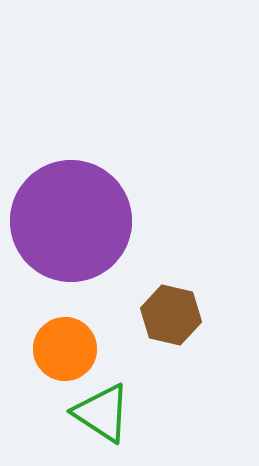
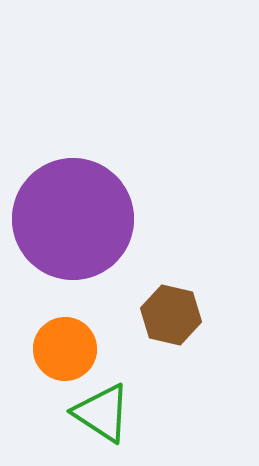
purple circle: moved 2 px right, 2 px up
